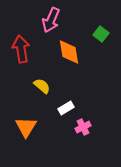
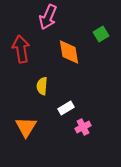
pink arrow: moved 3 px left, 3 px up
green square: rotated 21 degrees clockwise
yellow semicircle: rotated 126 degrees counterclockwise
